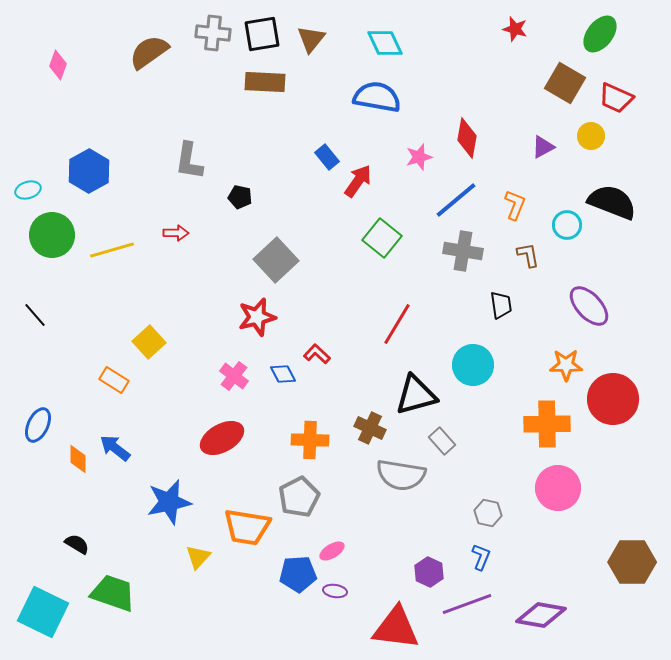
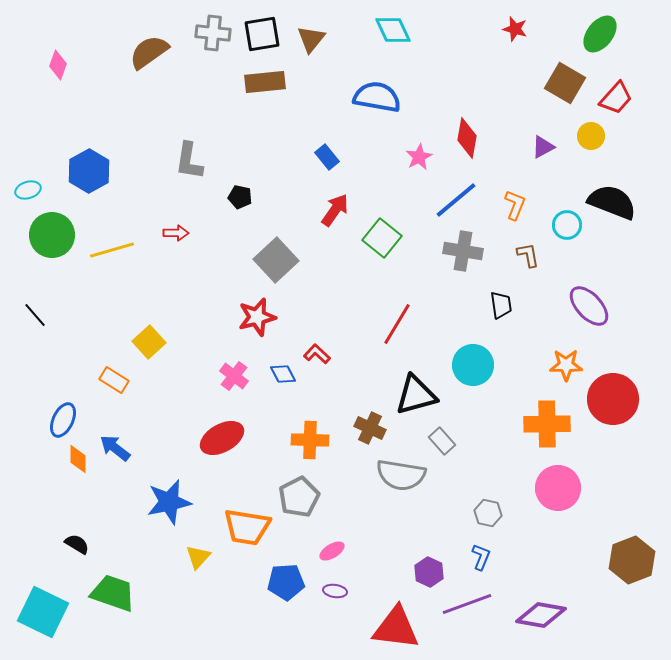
cyan diamond at (385, 43): moved 8 px right, 13 px up
brown rectangle at (265, 82): rotated 9 degrees counterclockwise
red trapezoid at (616, 98): rotated 72 degrees counterclockwise
pink star at (419, 157): rotated 12 degrees counterclockwise
red arrow at (358, 181): moved 23 px left, 29 px down
blue ellipse at (38, 425): moved 25 px right, 5 px up
brown hexagon at (632, 562): moved 2 px up; rotated 21 degrees counterclockwise
blue pentagon at (298, 574): moved 12 px left, 8 px down
